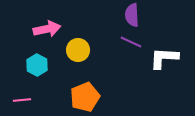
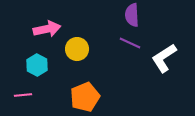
purple line: moved 1 px left, 1 px down
yellow circle: moved 1 px left, 1 px up
white L-shape: rotated 36 degrees counterclockwise
pink line: moved 1 px right, 5 px up
